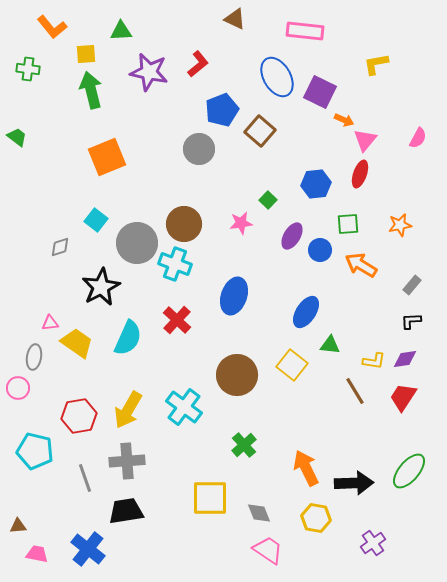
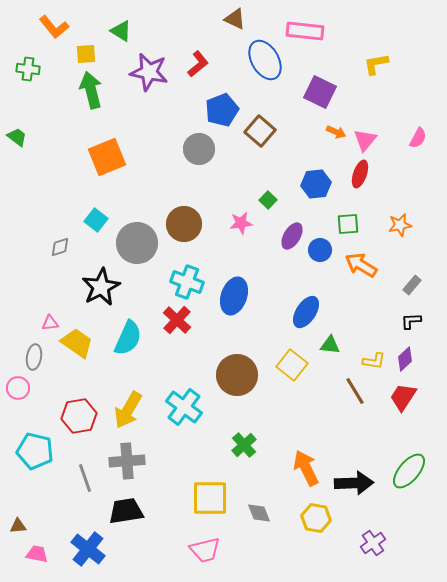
orange L-shape at (52, 27): moved 2 px right
green triangle at (121, 31): rotated 35 degrees clockwise
blue ellipse at (277, 77): moved 12 px left, 17 px up
orange arrow at (344, 120): moved 8 px left, 12 px down
cyan cross at (175, 264): moved 12 px right, 18 px down
purple diamond at (405, 359): rotated 35 degrees counterclockwise
pink trapezoid at (268, 550): moved 63 px left; rotated 132 degrees clockwise
